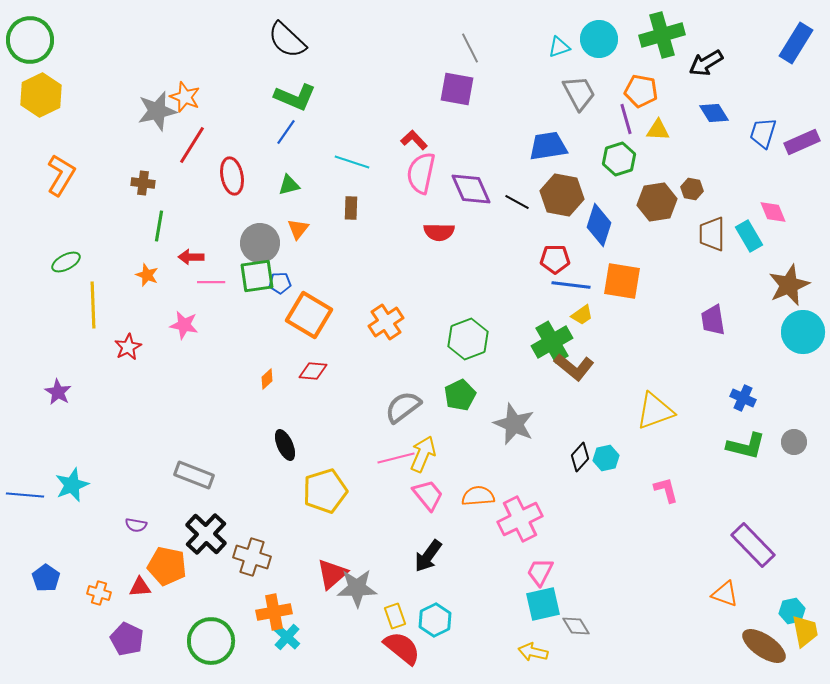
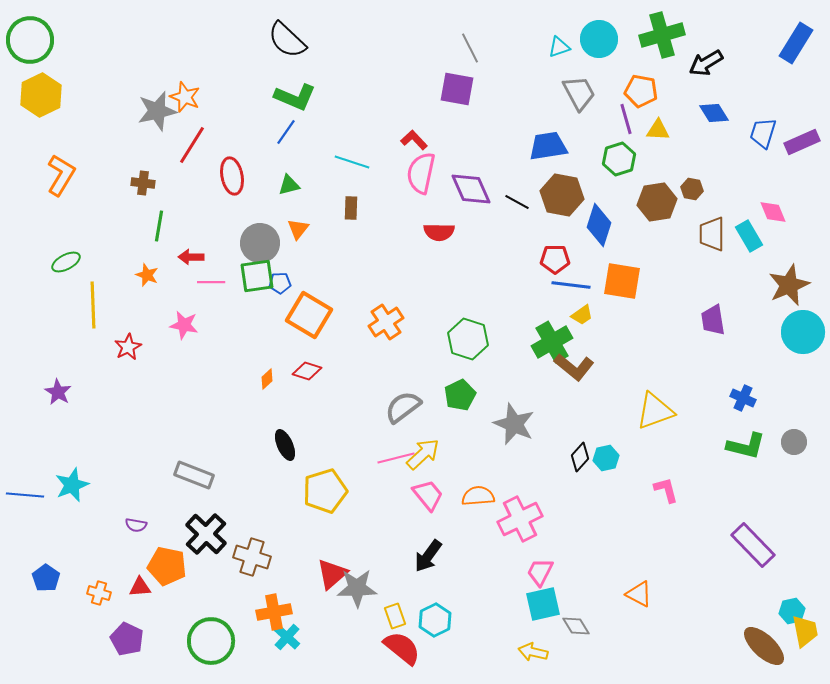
green hexagon at (468, 339): rotated 21 degrees counterclockwise
red diamond at (313, 371): moved 6 px left; rotated 12 degrees clockwise
yellow arrow at (423, 454): rotated 24 degrees clockwise
orange triangle at (725, 594): moved 86 px left; rotated 8 degrees clockwise
brown ellipse at (764, 646): rotated 9 degrees clockwise
